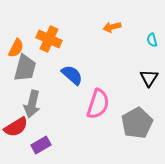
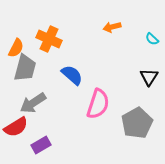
cyan semicircle: moved 1 px up; rotated 32 degrees counterclockwise
black triangle: moved 1 px up
gray arrow: moved 1 px right, 1 px up; rotated 44 degrees clockwise
